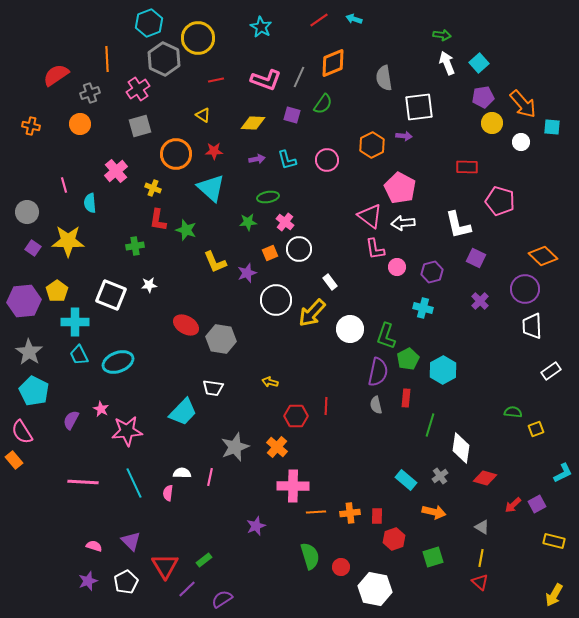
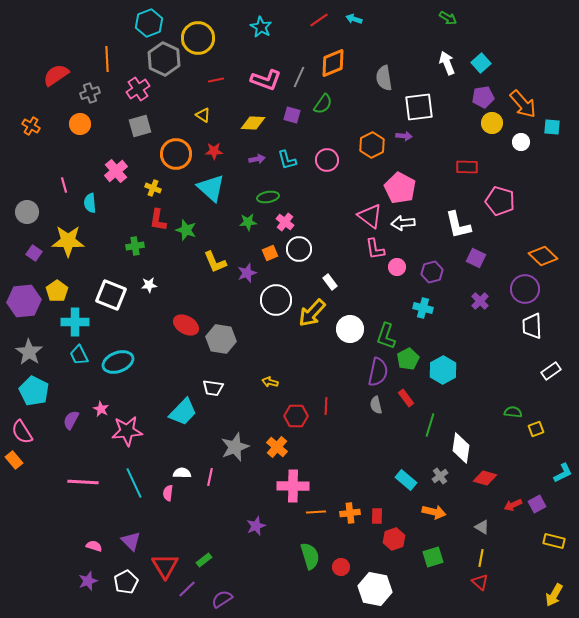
green arrow at (442, 35): moved 6 px right, 17 px up; rotated 24 degrees clockwise
cyan square at (479, 63): moved 2 px right
orange cross at (31, 126): rotated 18 degrees clockwise
purple square at (33, 248): moved 1 px right, 5 px down
red rectangle at (406, 398): rotated 42 degrees counterclockwise
red arrow at (513, 505): rotated 18 degrees clockwise
